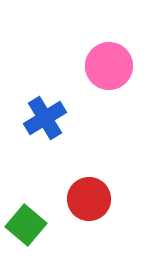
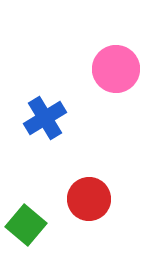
pink circle: moved 7 px right, 3 px down
